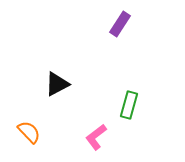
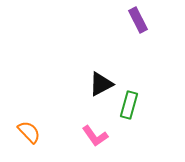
purple rectangle: moved 18 px right, 4 px up; rotated 60 degrees counterclockwise
black triangle: moved 44 px right
pink L-shape: moved 1 px left, 1 px up; rotated 88 degrees counterclockwise
